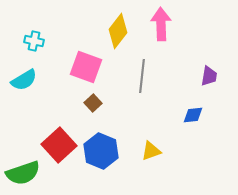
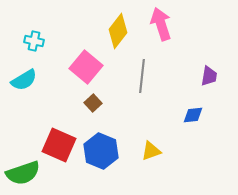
pink arrow: rotated 16 degrees counterclockwise
pink square: rotated 20 degrees clockwise
red square: rotated 24 degrees counterclockwise
